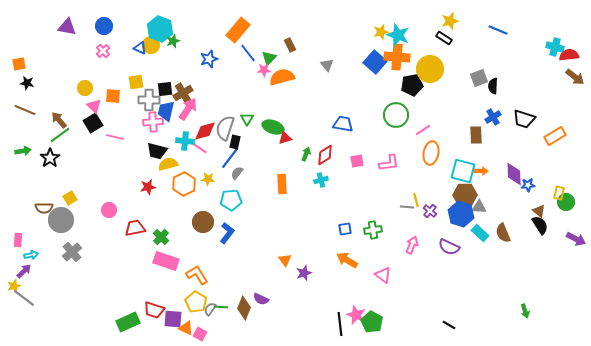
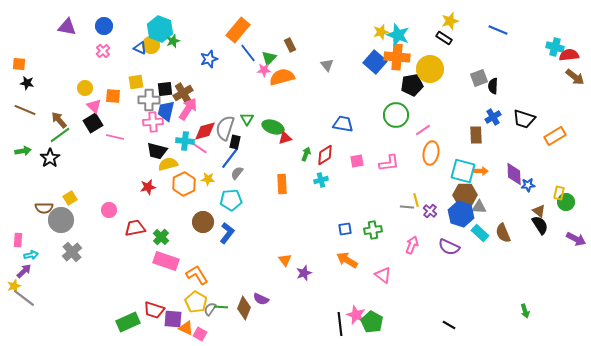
orange square at (19, 64): rotated 16 degrees clockwise
